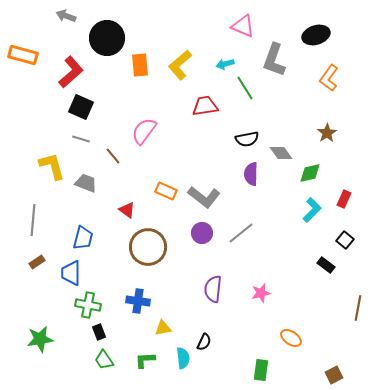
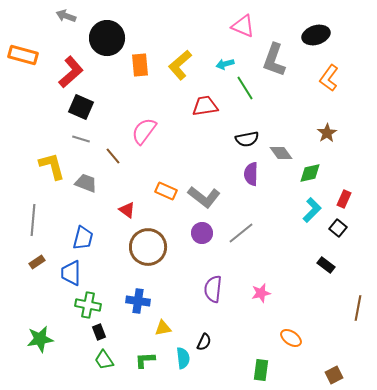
black square at (345, 240): moved 7 px left, 12 px up
